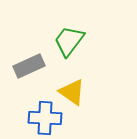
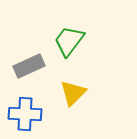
yellow triangle: moved 1 px right, 1 px down; rotated 40 degrees clockwise
blue cross: moved 20 px left, 4 px up
